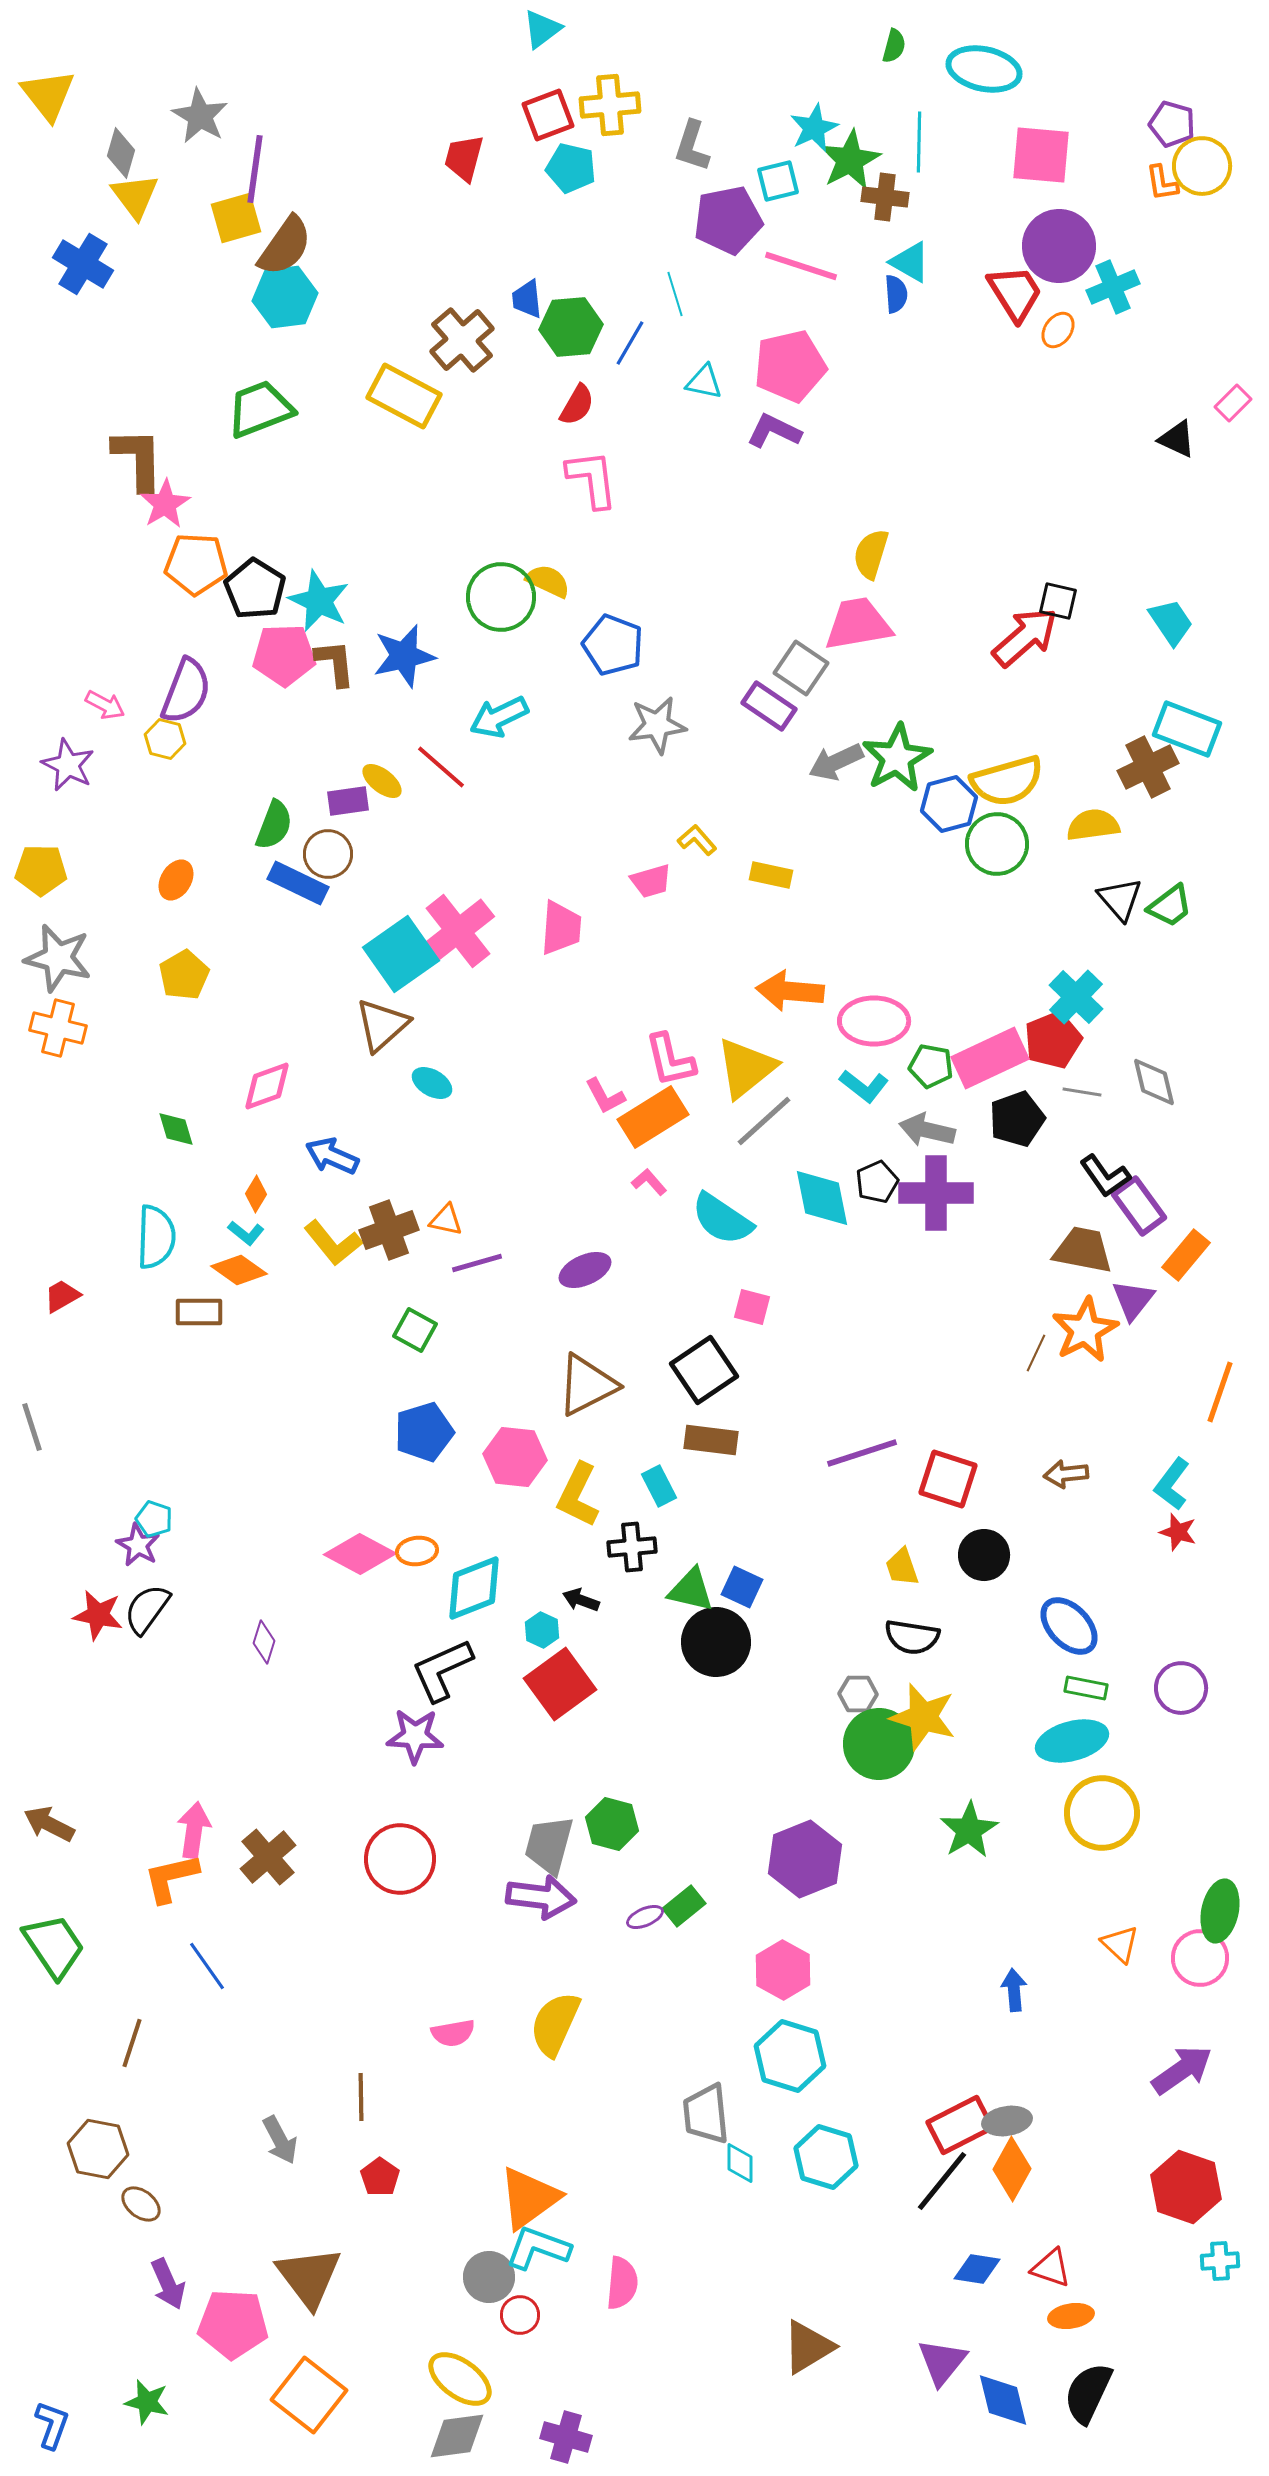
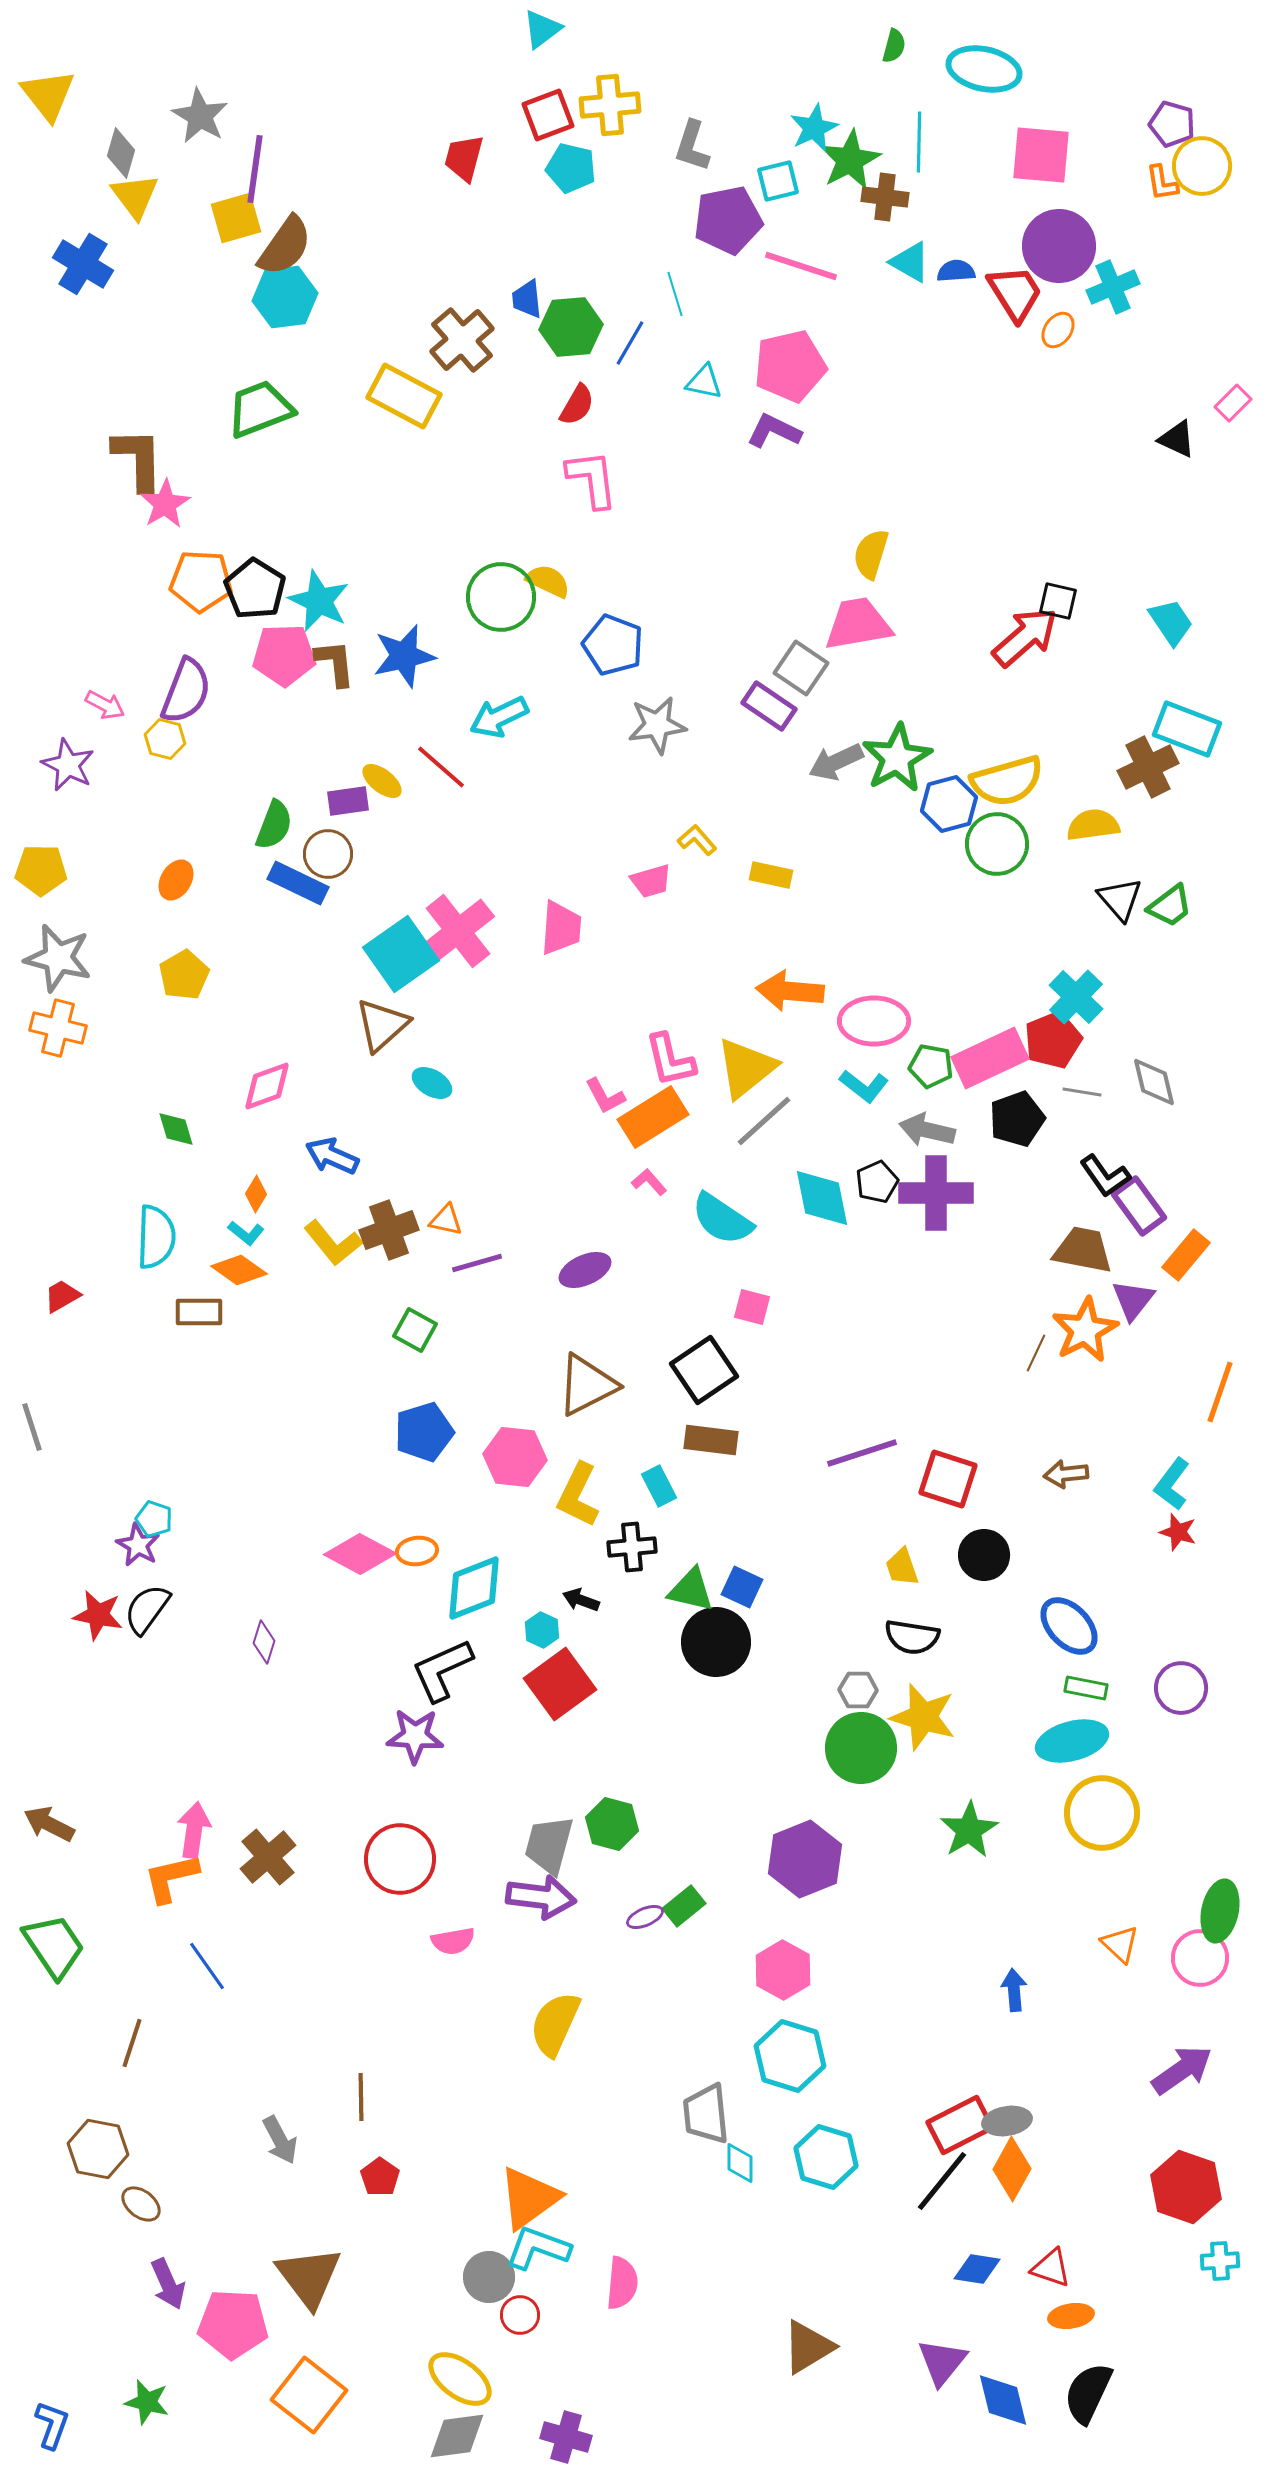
blue semicircle at (896, 294): moved 60 px right, 23 px up; rotated 90 degrees counterclockwise
orange pentagon at (196, 564): moved 5 px right, 17 px down
gray hexagon at (858, 1694): moved 4 px up
green circle at (879, 1744): moved 18 px left, 4 px down
pink semicircle at (453, 2033): moved 92 px up
